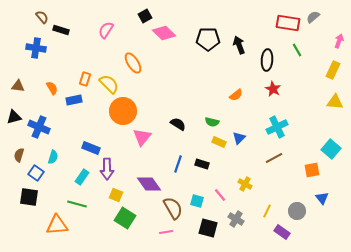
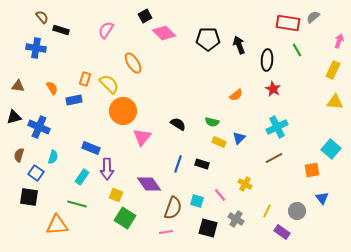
brown semicircle at (173, 208): rotated 50 degrees clockwise
